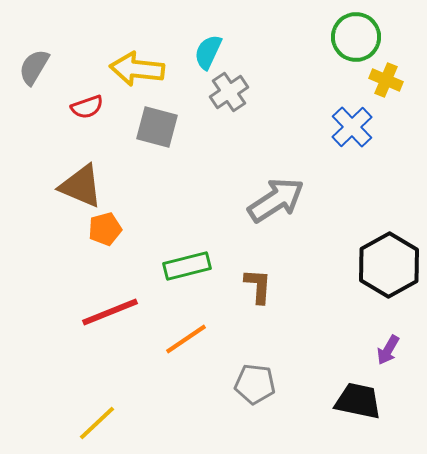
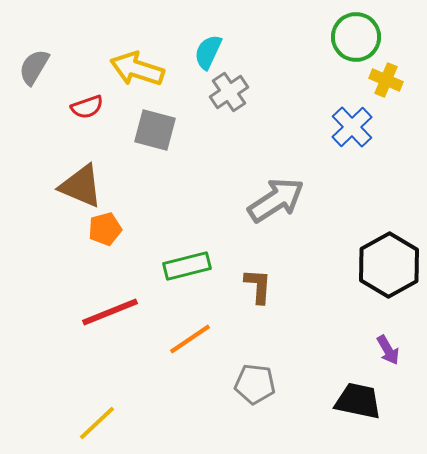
yellow arrow: rotated 12 degrees clockwise
gray square: moved 2 px left, 3 px down
orange line: moved 4 px right
purple arrow: rotated 60 degrees counterclockwise
